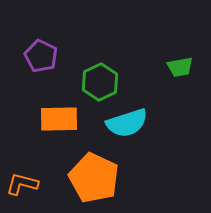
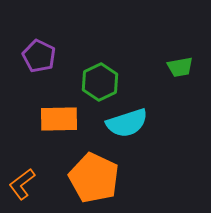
purple pentagon: moved 2 px left
orange L-shape: rotated 52 degrees counterclockwise
